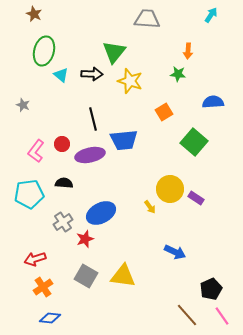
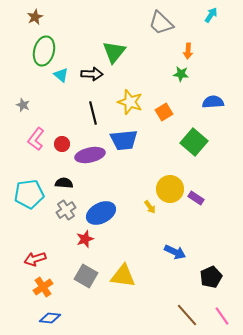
brown star: moved 1 px right, 3 px down; rotated 21 degrees clockwise
gray trapezoid: moved 14 px right, 4 px down; rotated 140 degrees counterclockwise
green star: moved 3 px right
yellow star: moved 21 px down
black line: moved 6 px up
pink L-shape: moved 12 px up
gray cross: moved 3 px right, 12 px up
black pentagon: moved 12 px up
